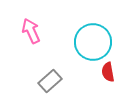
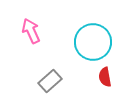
red semicircle: moved 3 px left, 5 px down
